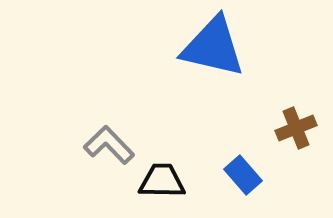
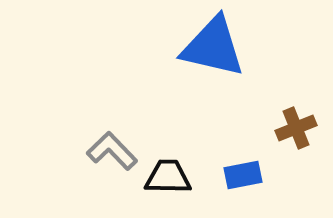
gray L-shape: moved 3 px right, 6 px down
blue rectangle: rotated 60 degrees counterclockwise
black trapezoid: moved 6 px right, 4 px up
